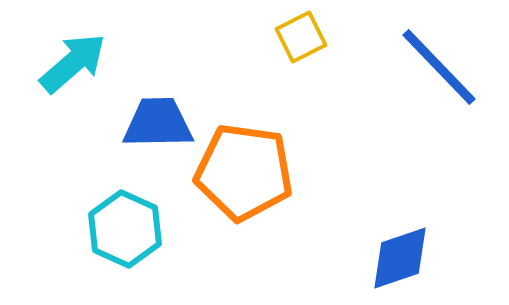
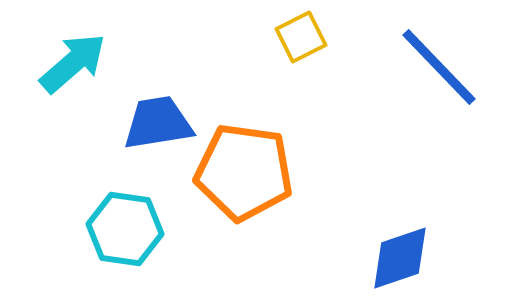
blue trapezoid: rotated 8 degrees counterclockwise
cyan hexagon: rotated 16 degrees counterclockwise
